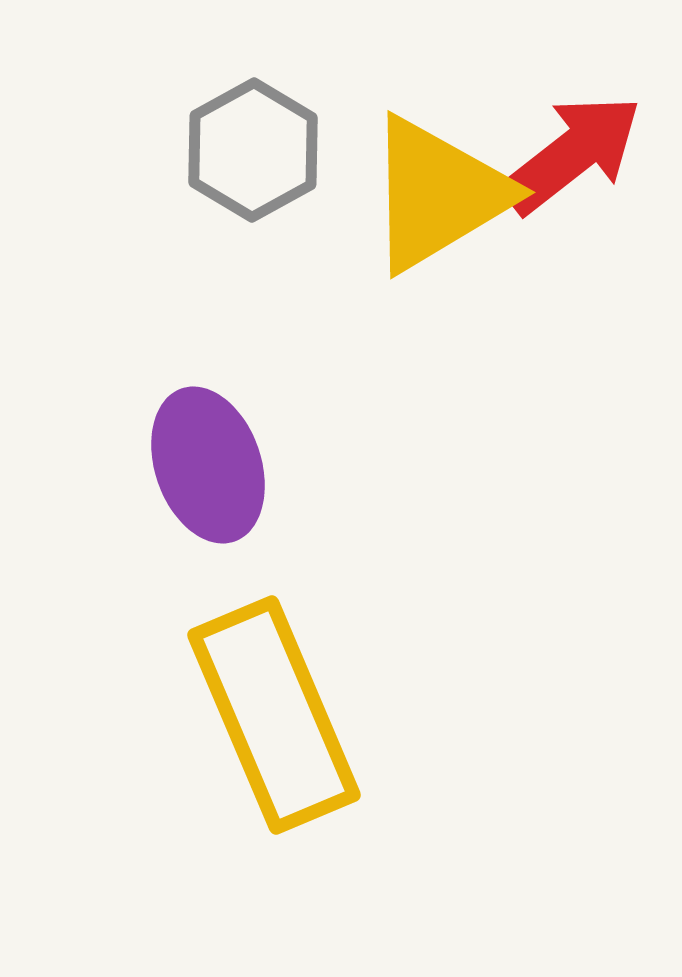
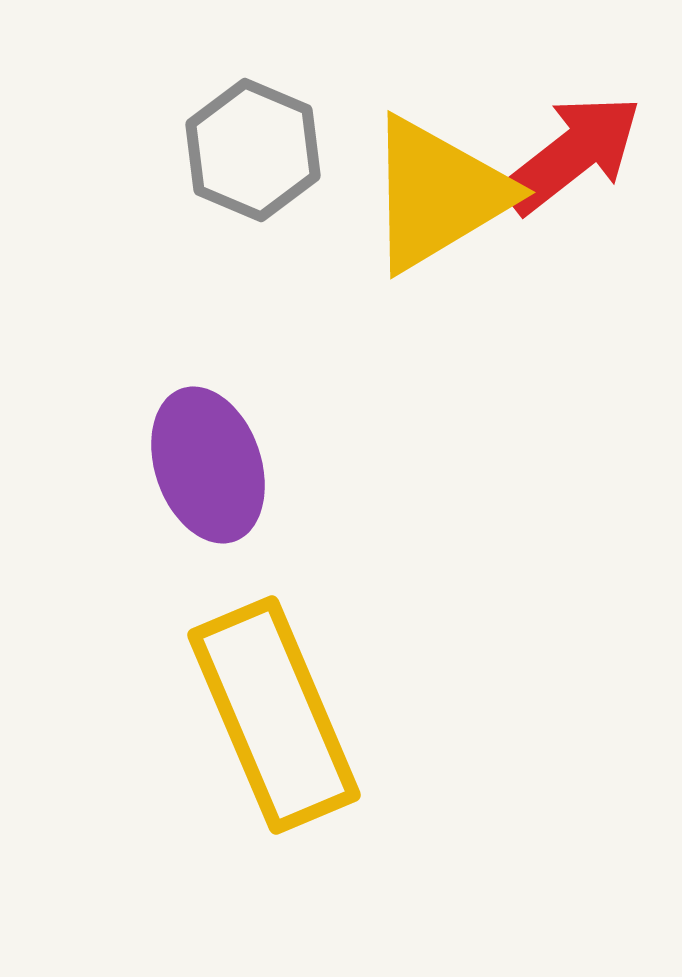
gray hexagon: rotated 8 degrees counterclockwise
